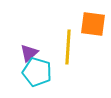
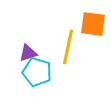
yellow line: rotated 8 degrees clockwise
purple triangle: moved 1 px left; rotated 24 degrees clockwise
